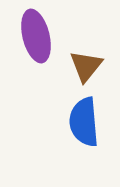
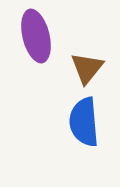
brown triangle: moved 1 px right, 2 px down
